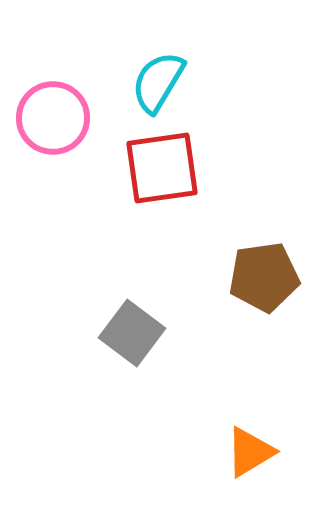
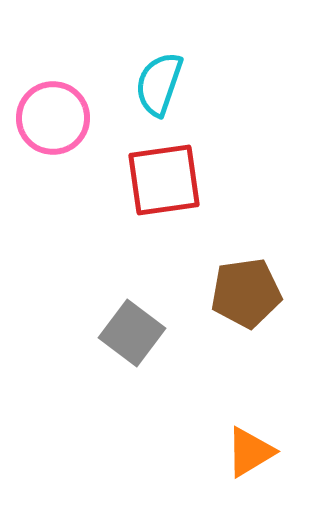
cyan semicircle: moved 1 px right, 2 px down; rotated 12 degrees counterclockwise
red square: moved 2 px right, 12 px down
brown pentagon: moved 18 px left, 16 px down
